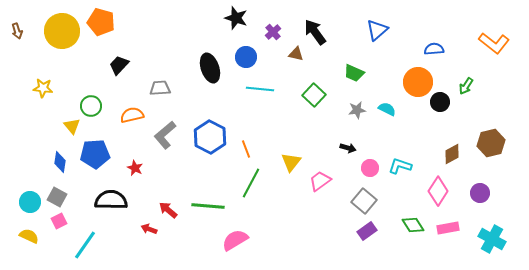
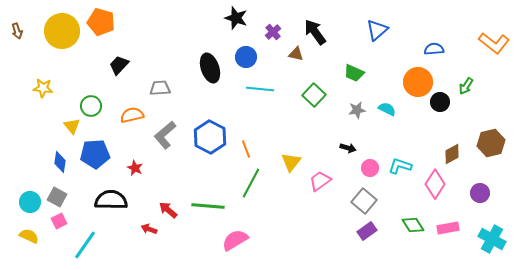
pink diamond at (438, 191): moved 3 px left, 7 px up
